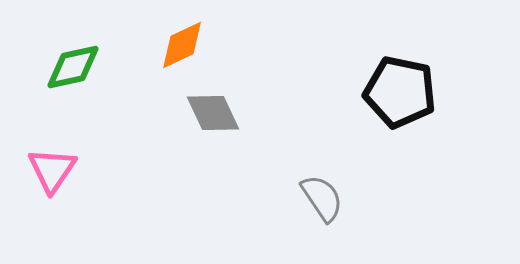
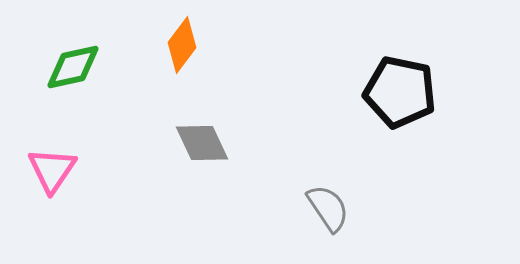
orange diamond: rotated 28 degrees counterclockwise
gray diamond: moved 11 px left, 30 px down
gray semicircle: moved 6 px right, 10 px down
